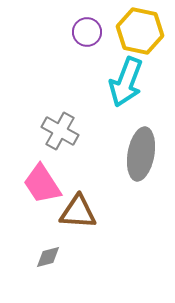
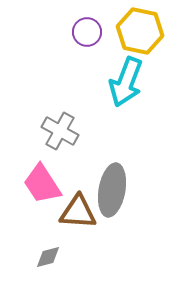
gray ellipse: moved 29 px left, 36 px down
